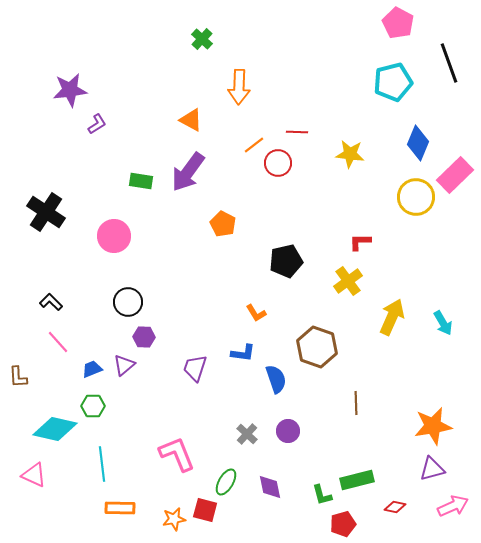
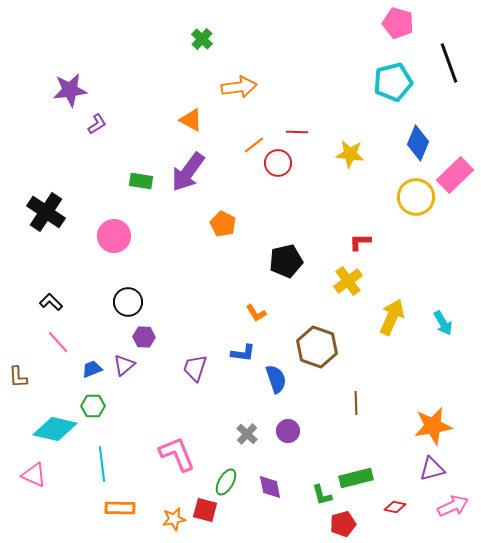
pink pentagon at (398, 23): rotated 12 degrees counterclockwise
orange arrow at (239, 87): rotated 100 degrees counterclockwise
green rectangle at (357, 480): moved 1 px left, 2 px up
